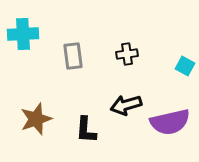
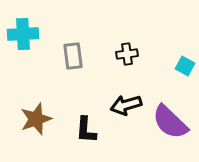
purple semicircle: rotated 57 degrees clockwise
